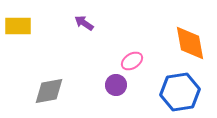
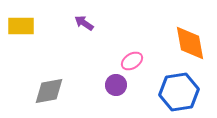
yellow rectangle: moved 3 px right
blue hexagon: moved 1 px left
